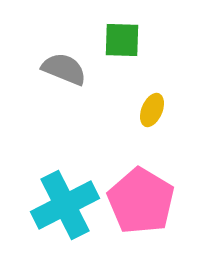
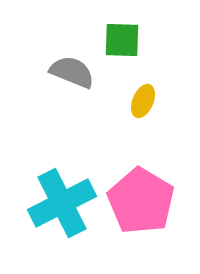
gray semicircle: moved 8 px right, 3 px down
yellow ellipse: moved 9 px left, 9 px up
cyan cross: moved 3 px left, 2 px up
